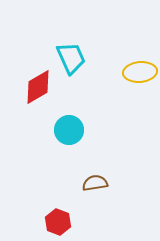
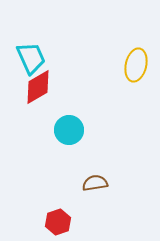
cyan trapezoid: moved 40 px left
yellow ellipse: moved 4 px left, 7 px up; rotated 72 degrees counterclockwise
red hexagon: rotated 20 degrees clockwise
